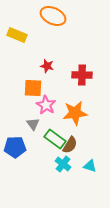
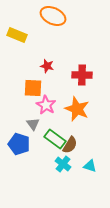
orange star: moved 2 px right, 4 px up; rotated 30 degrees clockwise
blue pentagon: moved 4 px right, 3 px up; rotated 20 degrees clockwise
